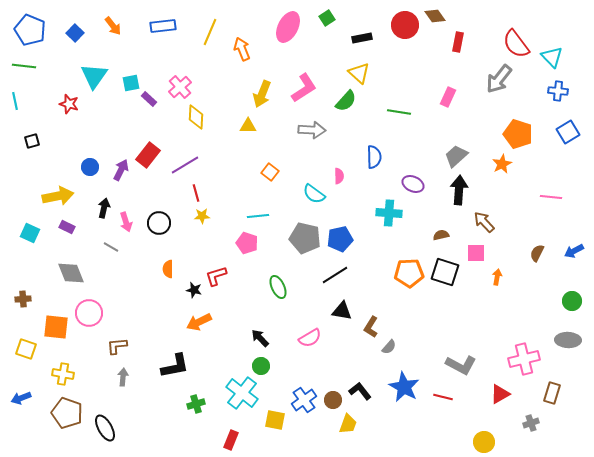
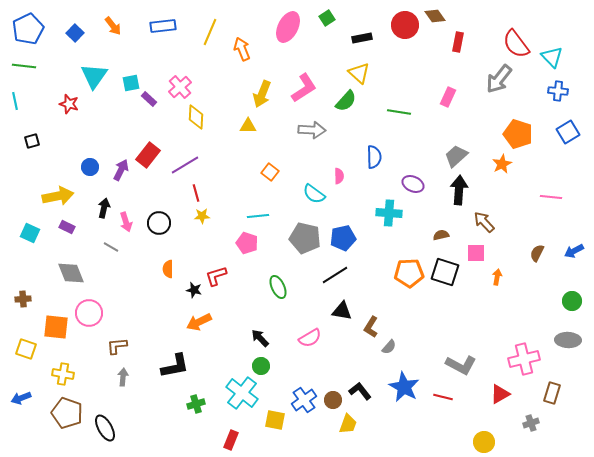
blue pentagon at (30, 30): moved 2 px left, 1 px up; rotated 24 degrees clockwise
blue pentagon at (340, 239): moved 3 px right, 1 px up
